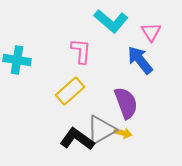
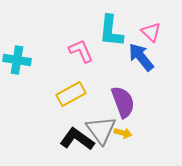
cyan L-shape: moved 10 px down; rotated 56 degrees clockwise
pink triangle: rotated 15 degrees counterclockwise
pink L-shape: rotated 28 degrees counterclockwise
blue arrow: moved 1 px right, 3 px up
yellow rectangle: moved 1 px right, 3 px down; rotated 12 degrees clockwise
purple semicircle: moved 3 px left, 1 px up
gray triangle: rotated 36 degrees counterclockwise
